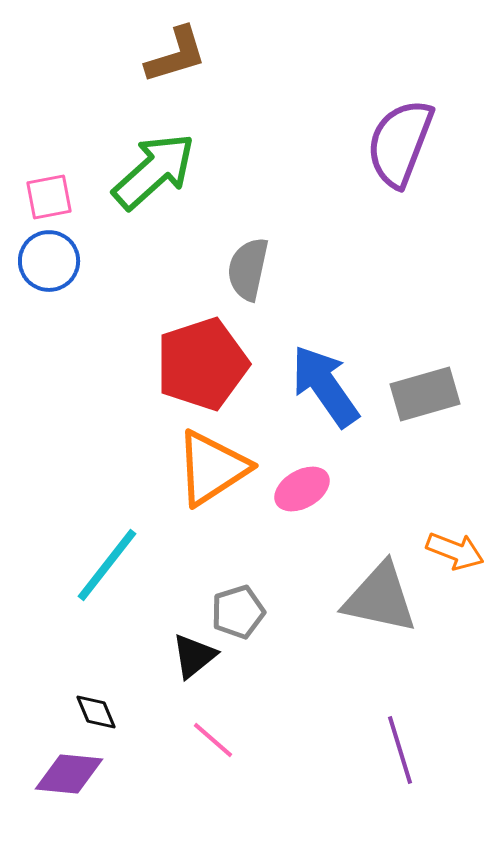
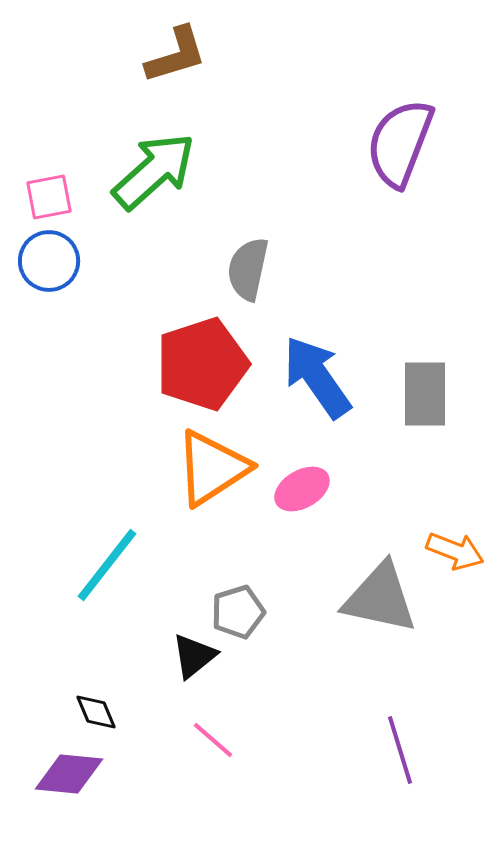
blue arrow: moved 8 px left, 9 px up
gray rectangle: rotated 74 degrees counterclockwise
